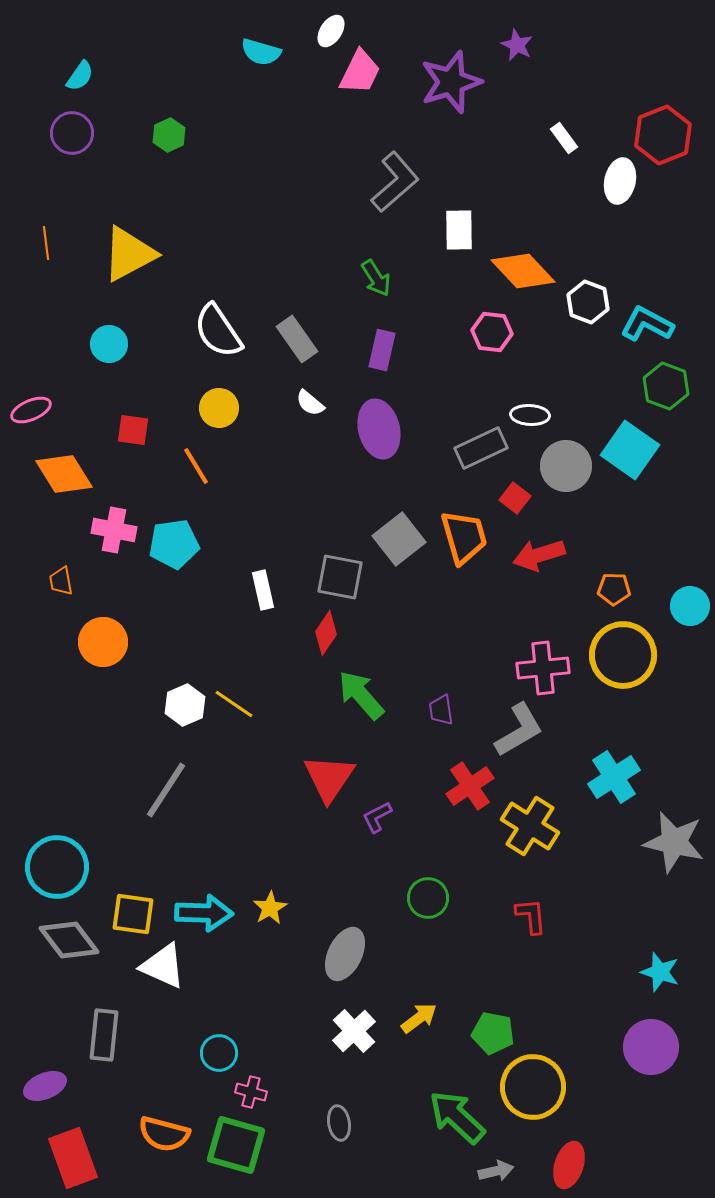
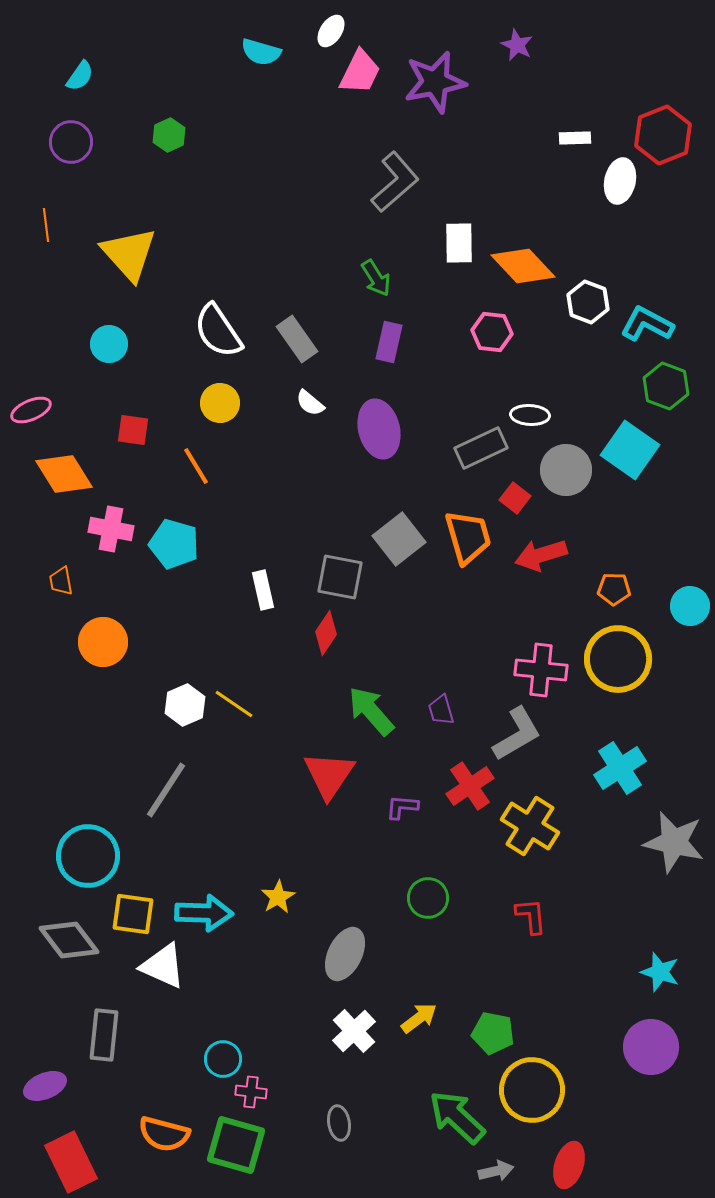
purple star at (451, 82): moved 16 px left; rotated 6 degrees clockwise
purple circle at (72, 133): moved 1 px left, 9 px down
white rectangle at (564, 138): moved 11 px right; rotated 56 degrees counterclockwise
white rectangle at (459, 230): moved 13 px down
orange line at (46, 243): moved 18 px up
yellow triangle at (129, 254): rotated 44 degrees counterclockwise
orange diamond at (523, 271): moved 5 px up
purple rectangle at (382, 350): moved 7 px right, 8 px up
yellow circle at (219, 408): moved 1 px right, 5 px up
gray circle at (566, 466): moved 4 px down
pink cross at (114, 530): moved 3 px left, 1 px up
orange trapezoid at (464, 537): moved 4 px right
cyan pentagon at (174, 544): rotated 24 degrees clockwise
red arrow at (539, 555): moved 2 px right
yellow circle at (623, 655): moved 5 px left, 4 px down
pink cross at (543, 668): moved 2 px left, 2 px down; rotated 12 degrees clockwise
green arrow at (361, 695): moved 10 px right, 16 px down
purple trapezoid at (441, 710): rotated 8 degrees counterclockwise
gray L-shape at (519, 730): moved 2 px left, 4 px down
cyan cross at (614, 777): moved 6 px right, 9 px up
red triangle at (329, 778): moved 3 px up
purple L-shape at (377, 817): moved 25 px right, 10 px up; rotated 32 degrees clockwise
cyan circle at (57, 867): moved 31 px right, 11 px up
yellow star at (270, 908): moved 8 px right, 11 px up
cyan circle at (219, 1053): moved 4 px right, 6 px down
yellow circle at (533, 1087): moved 1 px left, 3 px down
pink cross at (251, 1092): rotated 8 degrees counterclockwise
red rectangle at (73, 1158): moved 2 px left, 4 px down; rotated 6 degrees counterclockwise
